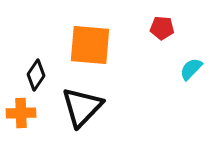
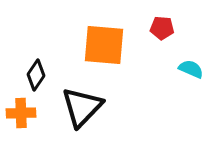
orange square: moved 14 px right
cyan semicircle: rotated 70 degrees clockwise
